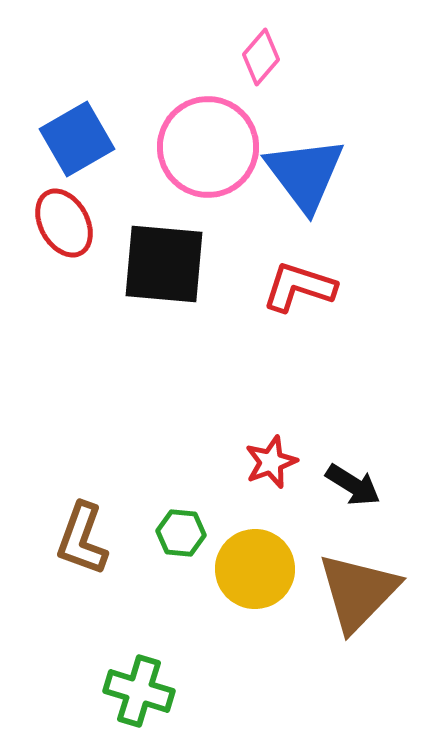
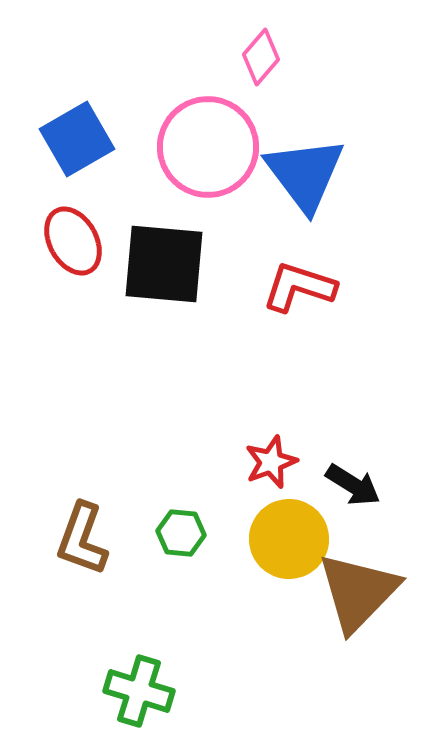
red ellipse: moved 9 px right, 18 px down
yellow circle: moved 34 px right, 30 px up
